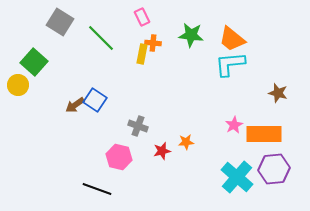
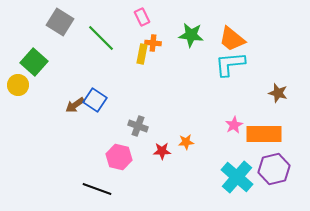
red star: rotated 12 degrees clockwise
purple hexagon: rotated 8 degrees counterclockwise
